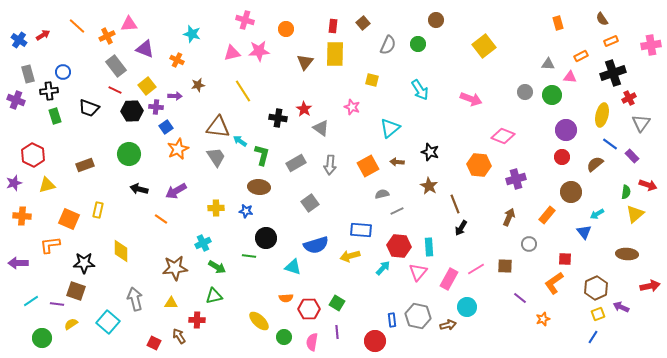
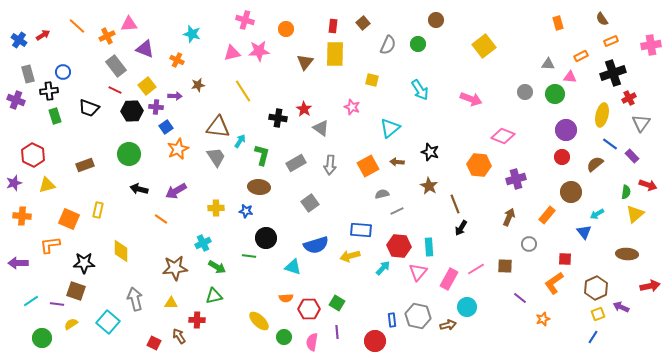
green circle at (552, 95): moved 3 px right, 1 px up
cyan arrow at (240, 141): rotated 88 degrees clockwise
